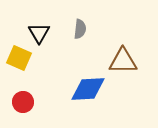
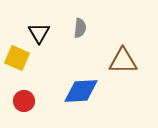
gray semicircle: moved 1 px up
yellow square: moved 2 px left
blue diamond: moved 7 px left, 2 px down
red circle: moved 1 px right, 1 px up
